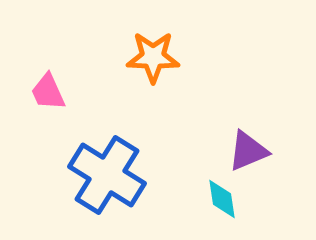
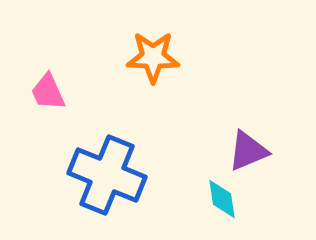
blue cross: rotated 10 degrees counterclockwise
